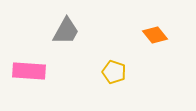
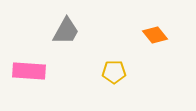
yellow pentagon: rotated 20 degrees counterclockwise
